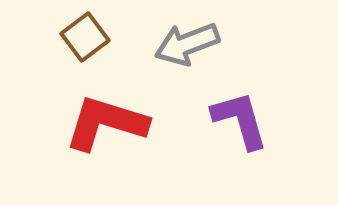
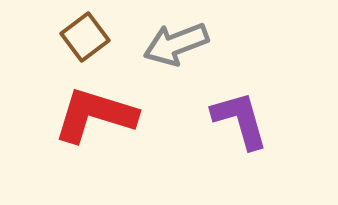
gray arrow: moved 11 px left
red L-shape: moved 11 px left, 8 px up
